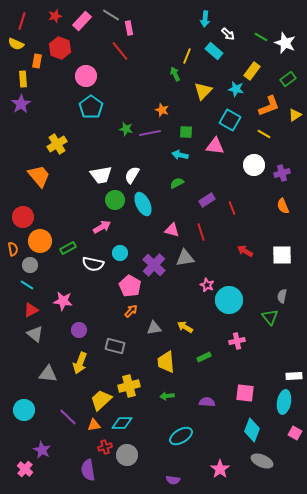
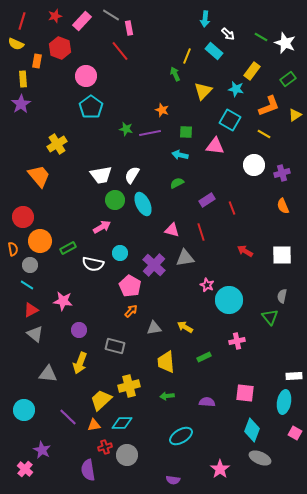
gray ellipse at (262, 461): moved 2 px left, 3 px up
